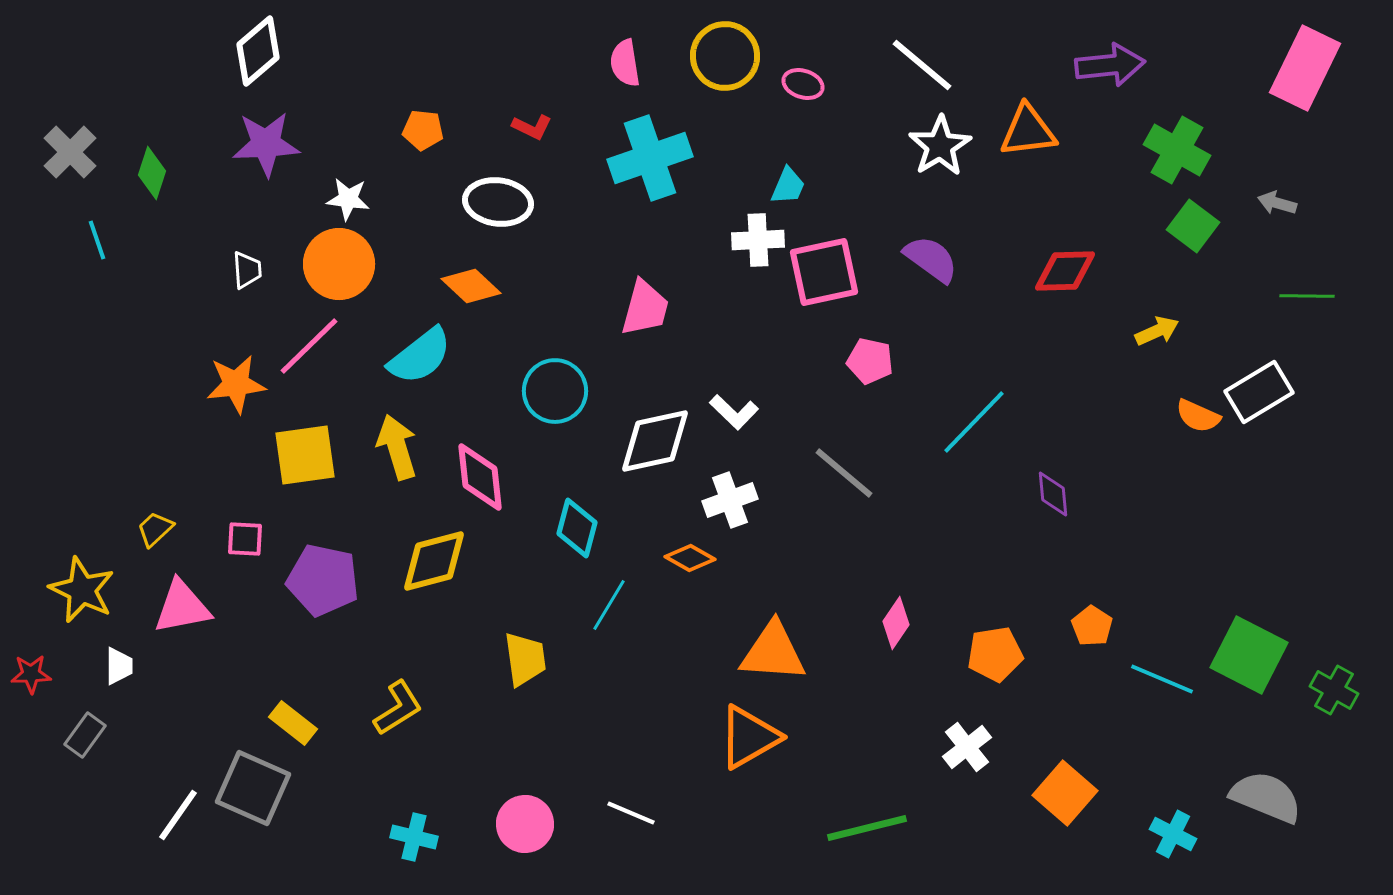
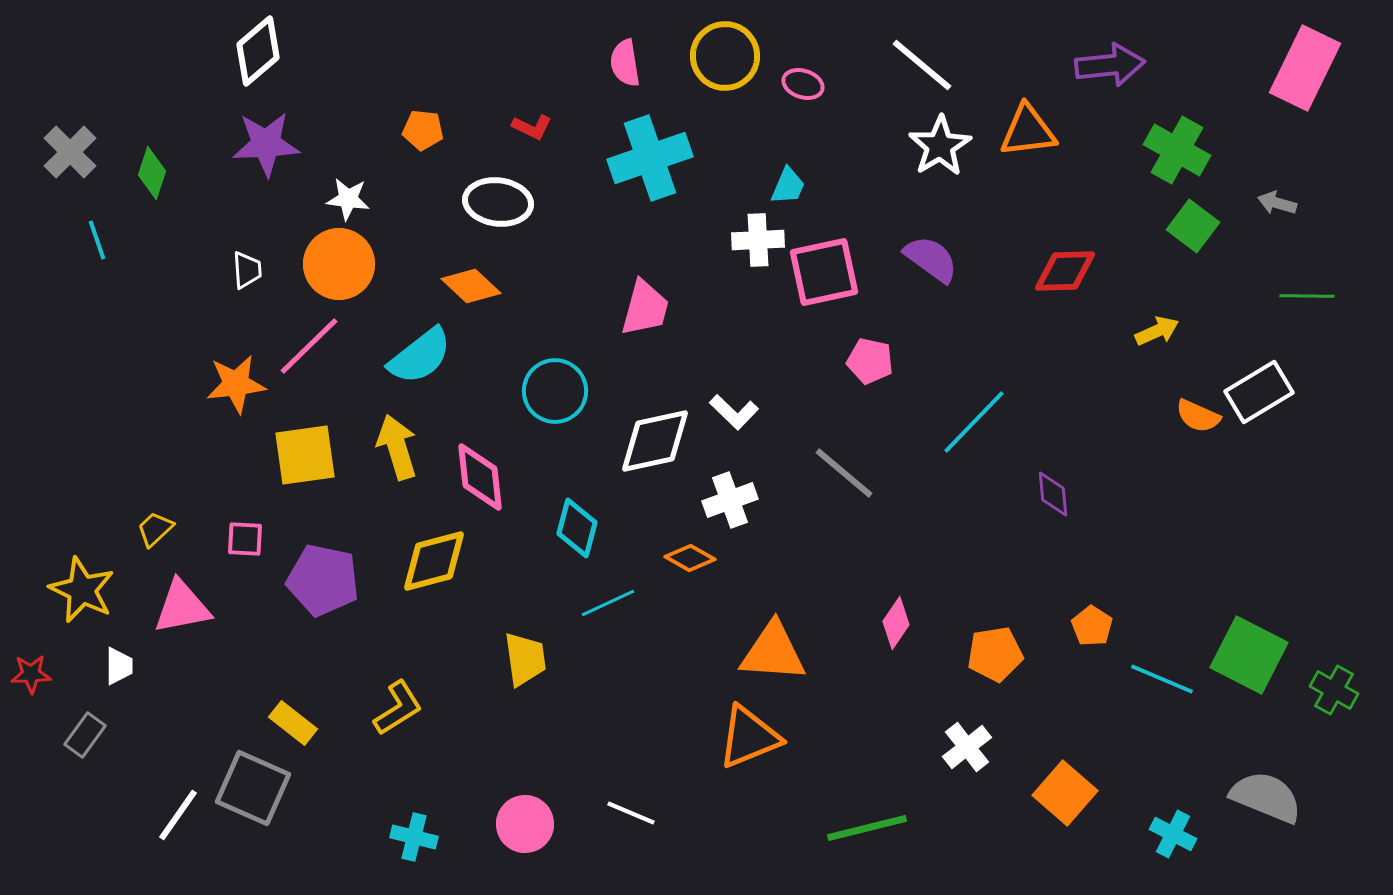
cyan line at (609, 605): moved 1 px left, 2 px up; rotated 34 degrees clockwise
orange triangle at (749, 737): rotated 8 degrees clockwise
